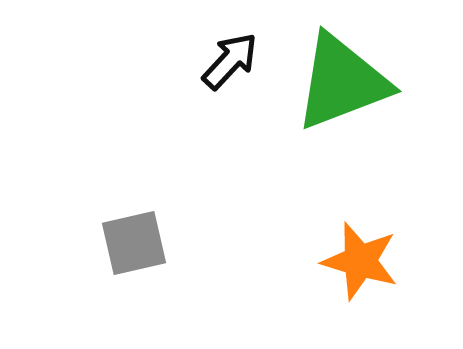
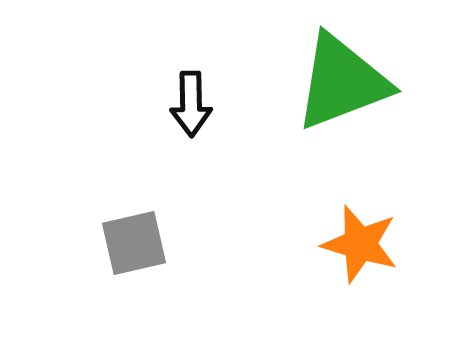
black arrow: moved 39 px left, 43 px down; rotated 136 degrees clockwise
orange star: moved 17 px up
